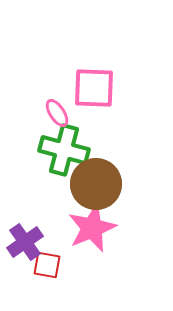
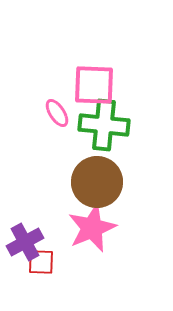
pink square: moved 3 px up
green cross: moved 40 px right, 25 px up; rotated 9 degrees counterclockwise
brown circle: moved 1 px right, 2 px up
purple cross: rotated 6 degrees clockwise
red square: moved 6 px left, 3 px up; rotated 8 degrees counterclockwise
